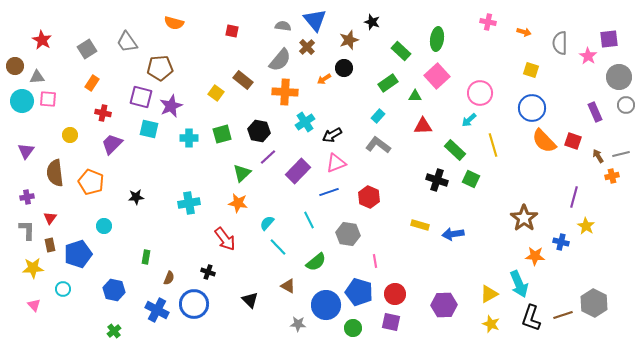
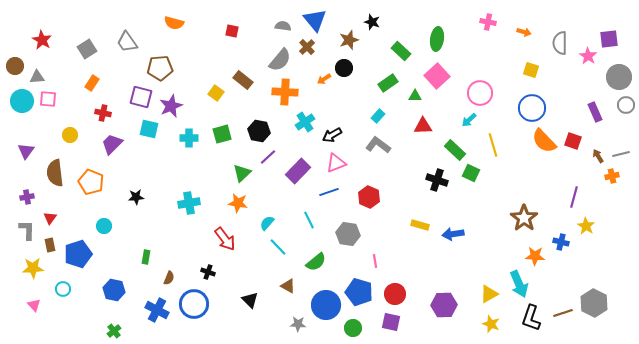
green square at (471, 179): moved 6 px up
brown line at (563, 315): moved 2 px up
